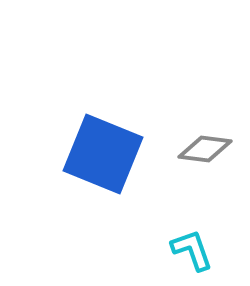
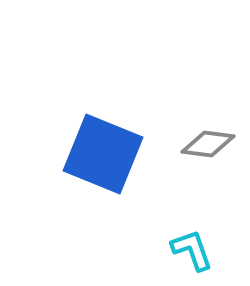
gray diamond: moved 3 px right, 5 px up
